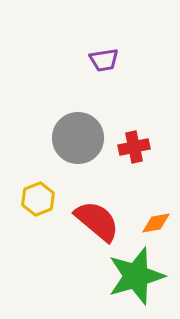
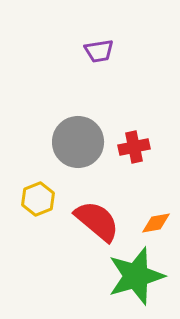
purple trapezoid: moved 5 px left, 9 px up
gray circle: moved 4 px down
